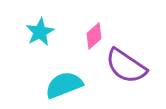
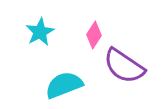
pink diamond: moved 1 px up; rotated 16 degrees counterclockwise
purple semicircle: moved 2 px left
